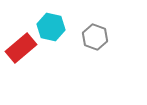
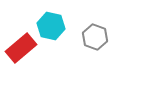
cyan hexagon: moved 1 px up
